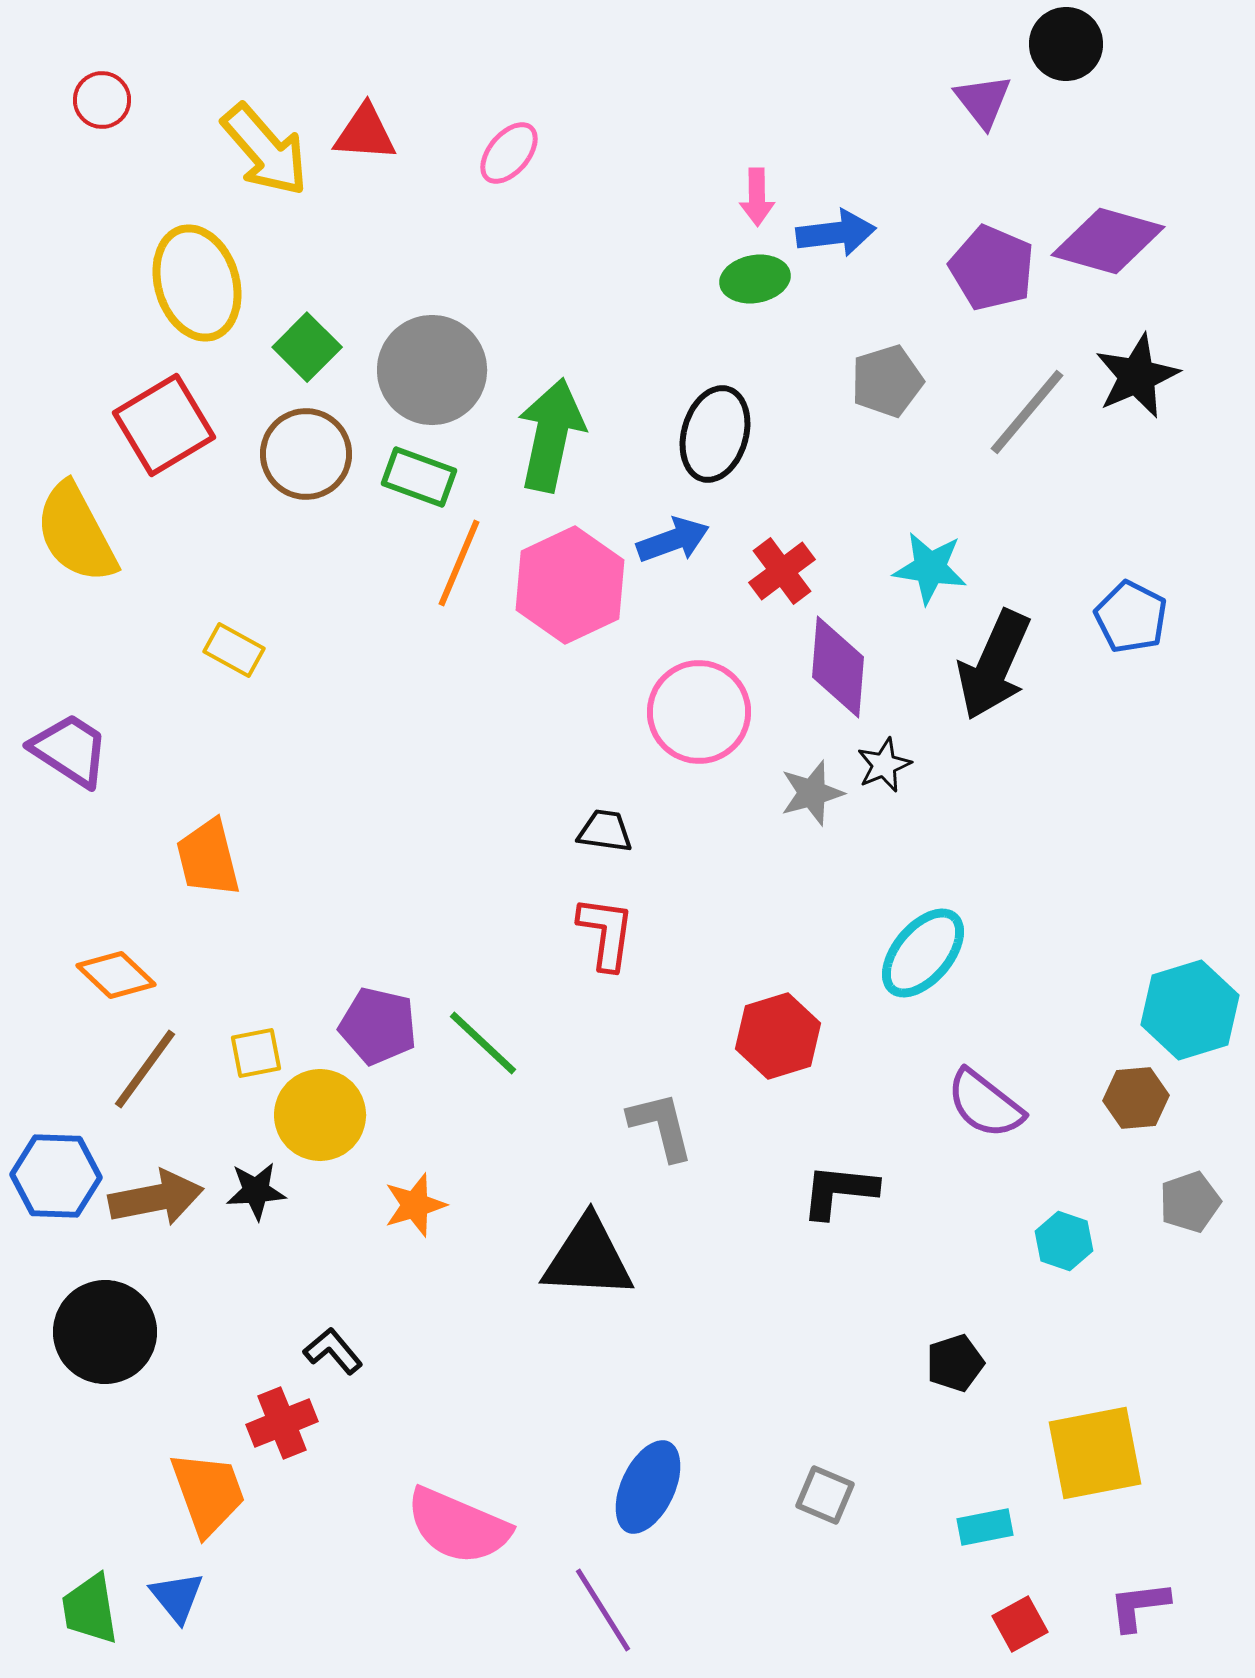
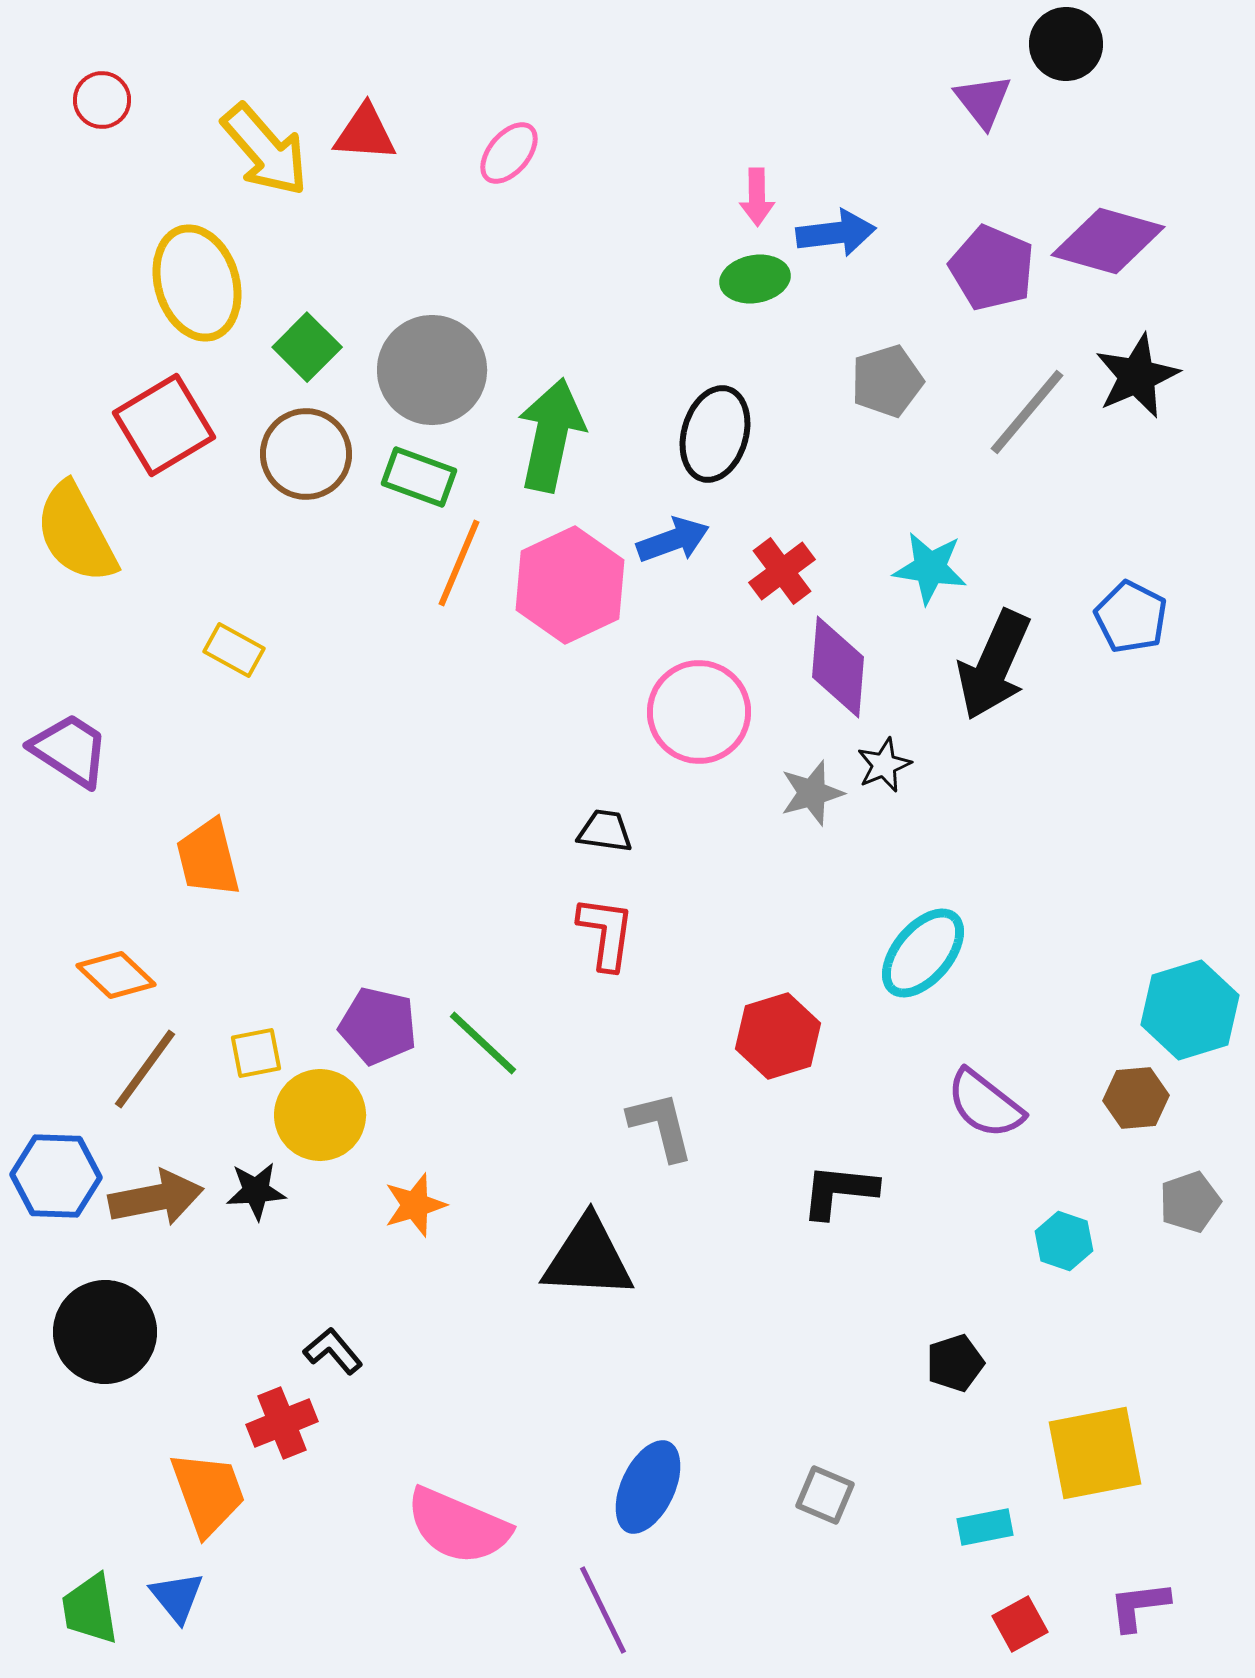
purple line at (603, 1610): rotated 6 degrees clockwise
